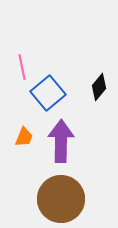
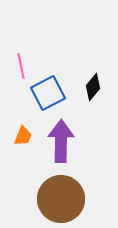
pink line: moved 1 px left, 1 px up
black diamond: moved 6 px left
blue square: rotated 12 degrees clockwise
orange trapezoid: moved 1 px left, 1 px up
